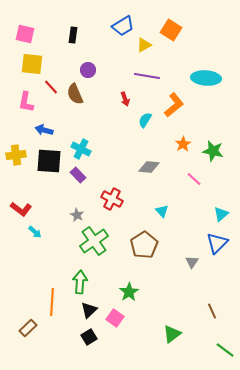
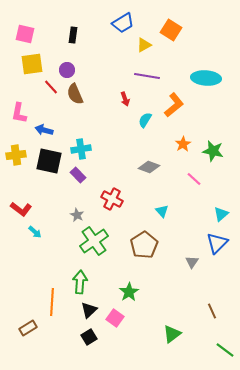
blue trapezoid at (123, 26): moved 3 px up
yellow square at (32, 64): rotated 15 degrees counterclockwise
purple circle at (88, 70): moved 21 px left
pink L-shape at (26, 102): moved 7 px left, 11 px down
cyan cross at (81, 149): rotated 36 degrees counterclockwise
black square at (49, 161): rotated 8 degrees clockwise
gray diamond at (149, 167): rotated 15 degrees clockwise
brown rectangle at (28, 328): rotated 12 degrees clockwise
